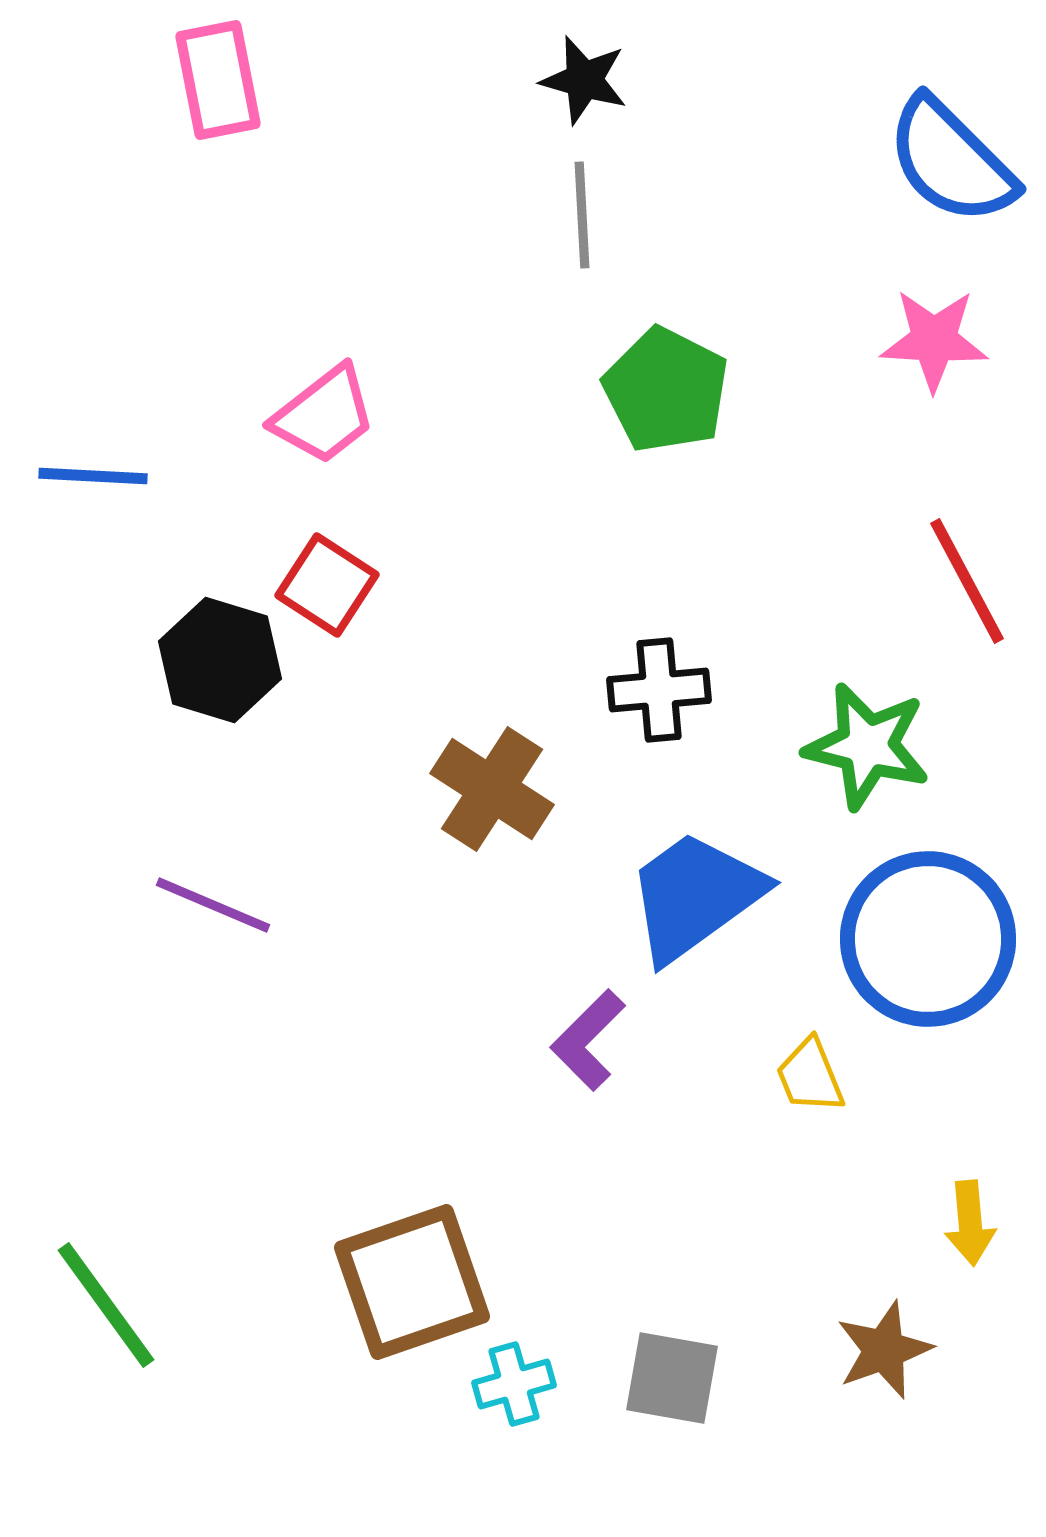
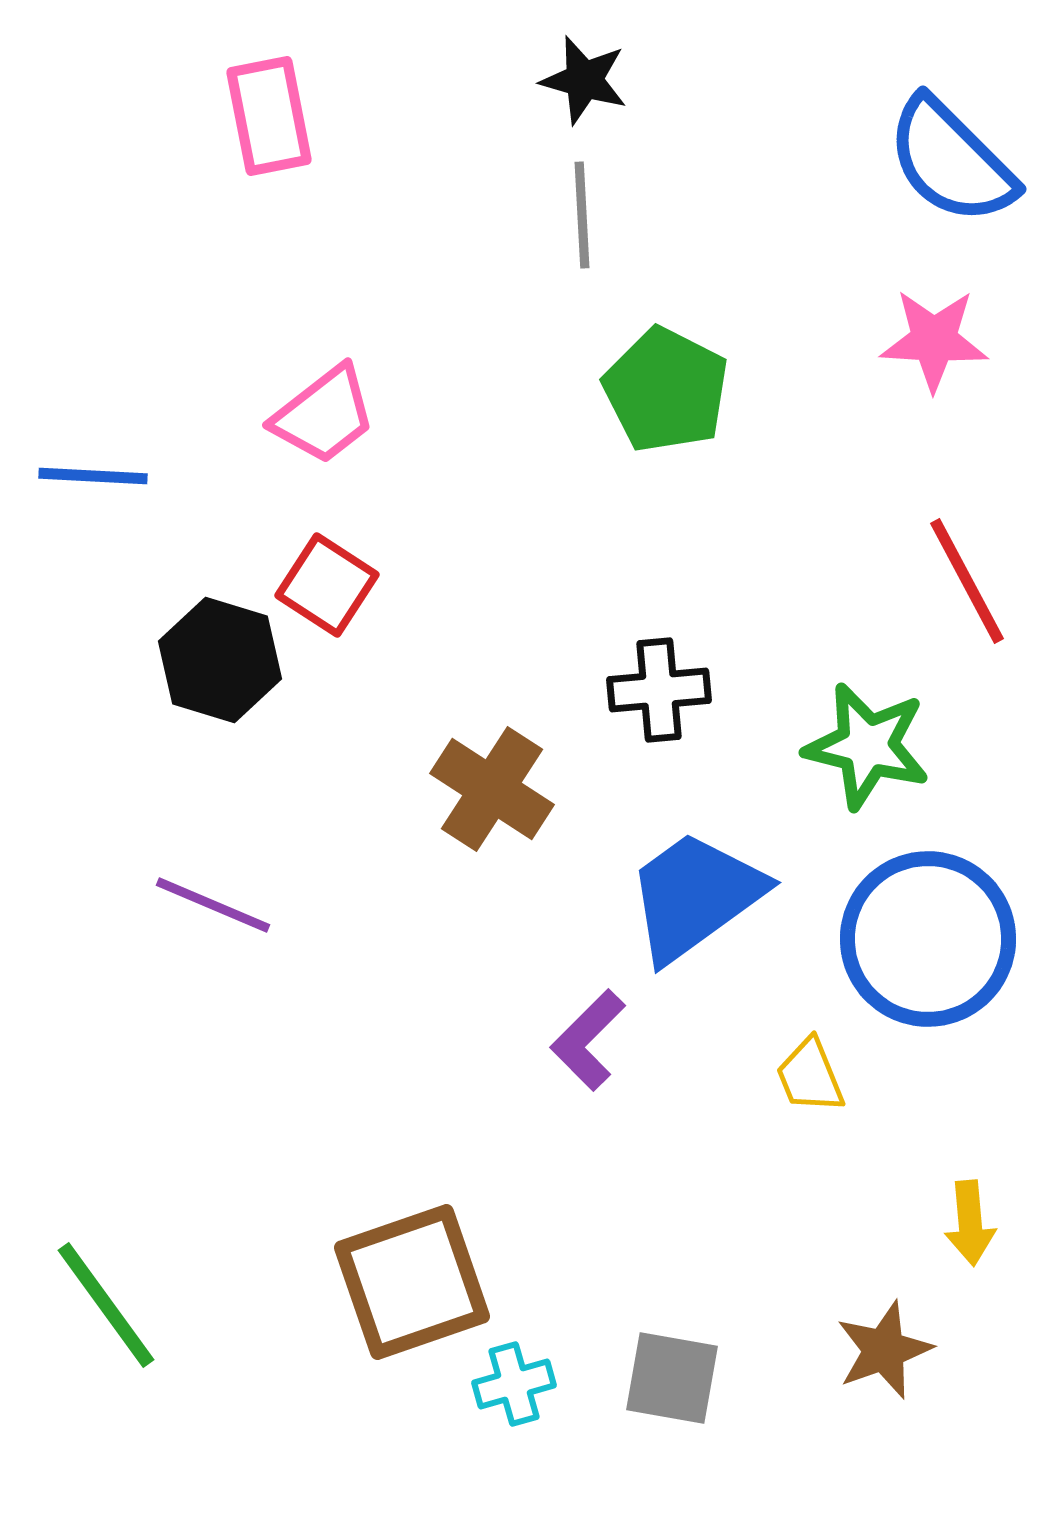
pink rectangle: moved 51 px right, 36 px down
